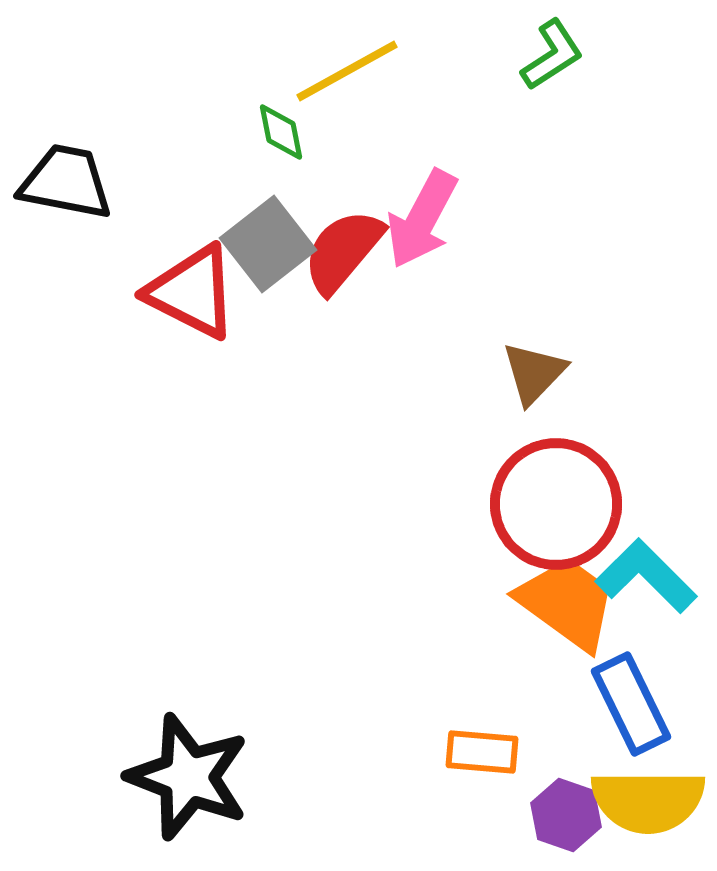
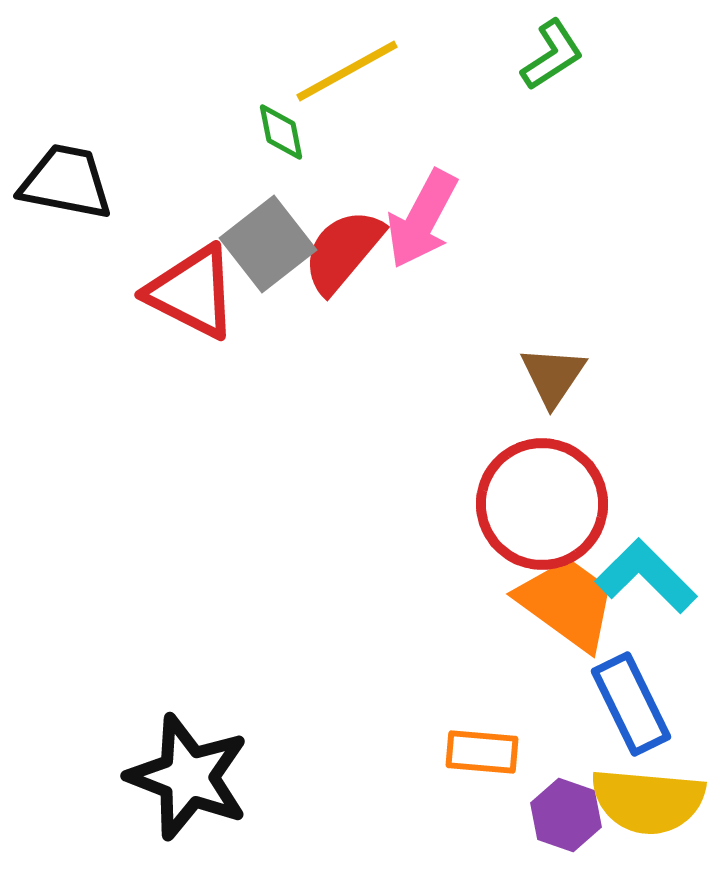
brown triangle: moved 19 px right, 3 px down; rotated 10 degrees counterclockwise
red circle: moved 14 px left
yellow semicircle: rotated 5 degrees clockwise
